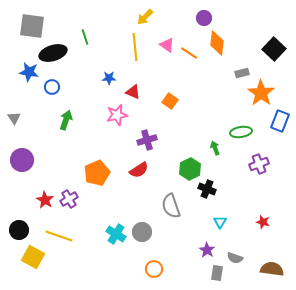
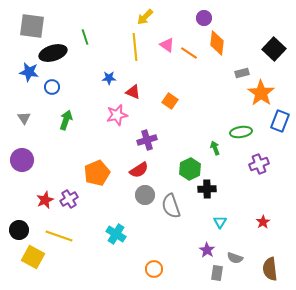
gray triangle at (14, 118): moved 10 px right
black cross at (207, 189): rotated 24 degrees counterclockwise
red star at (45, 200): rotated 18 degrees clockwise
red star at (263, 222): rotated 24 degrees clockwise
gray circle at (142, 232): moved 3 px right, 37 px up
brown semicircle at (272, 269): moved 2 px left; rotated 105 degrees counterclockwise
